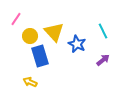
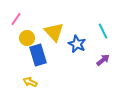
yellow circle: moved 3 px left, 2 px down
blue rectangle: moved 2 px left, 1 px up
